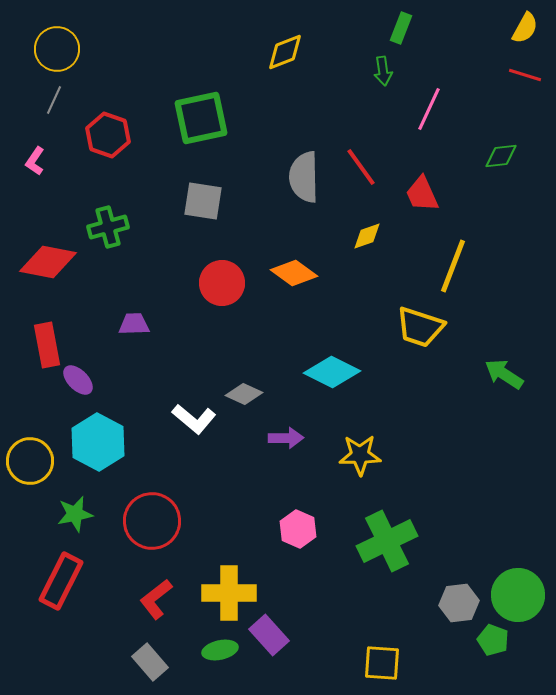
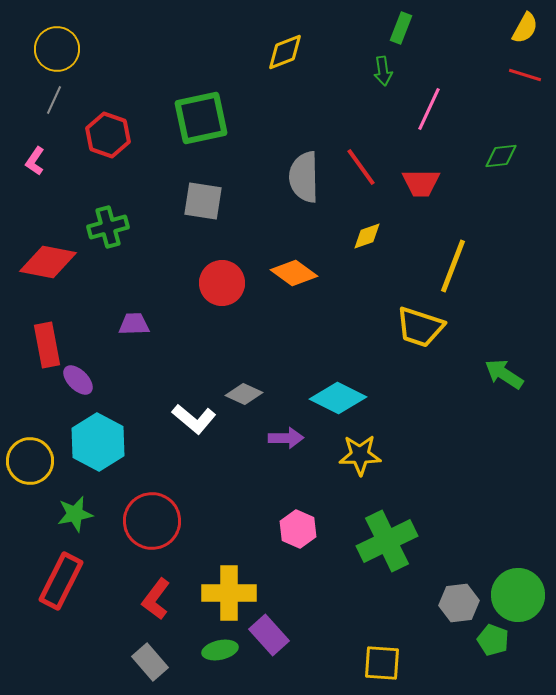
red trapezoid at (422, 194): moved 1 px left, 11 px up; rotated 66 degrees counterclockwise
cyan diamond at (332, 372): moved 6 px right, 26 px down
red L-shape at (156, 599): rotated 15 degrees counterclockwise
